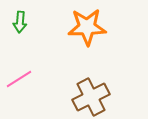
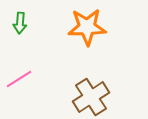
green arrow: moved 1 px down
brown cross: rotated 6 degrees counterclockwise
